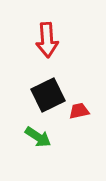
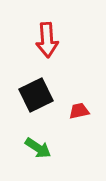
black square: moved 12 px left
green arrow: moved 11 px down
